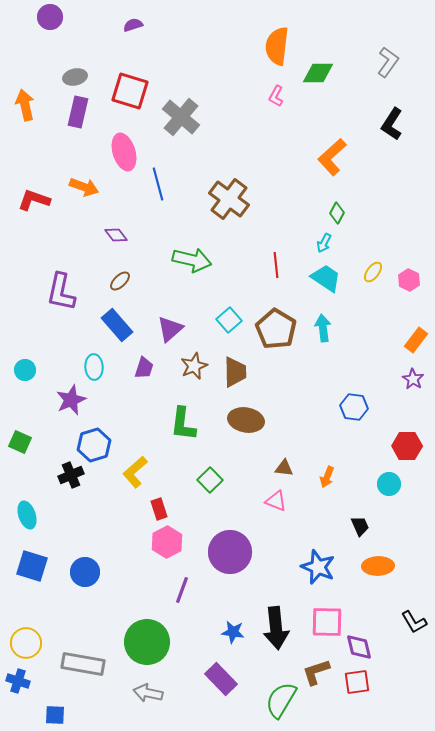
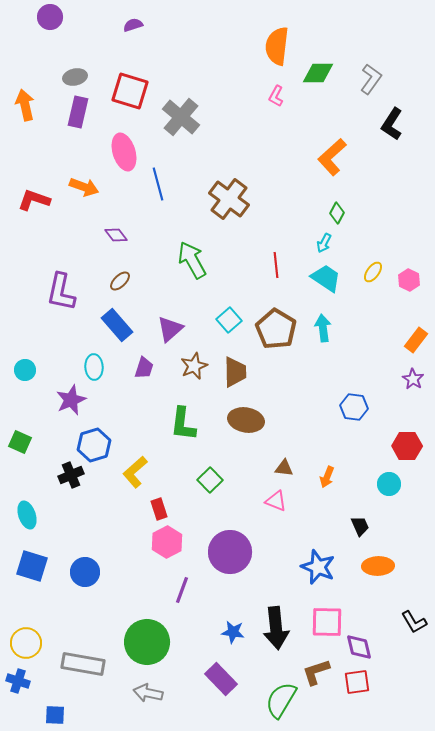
gray L-shape at (388, 62): moved 17 px left, 17 px down
green arrow at (192, 260): rotated 132 degrees counterclockwise
